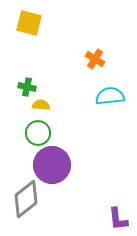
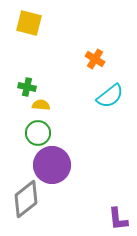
cyan semicircle: rotated 148 degrees clockwise
